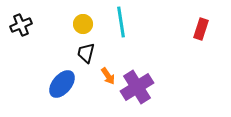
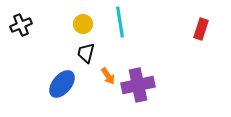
cyan line: moved 1 px left
purple cross: moved 1 px right, 2 px up; rotated 20 degrees clockwise
